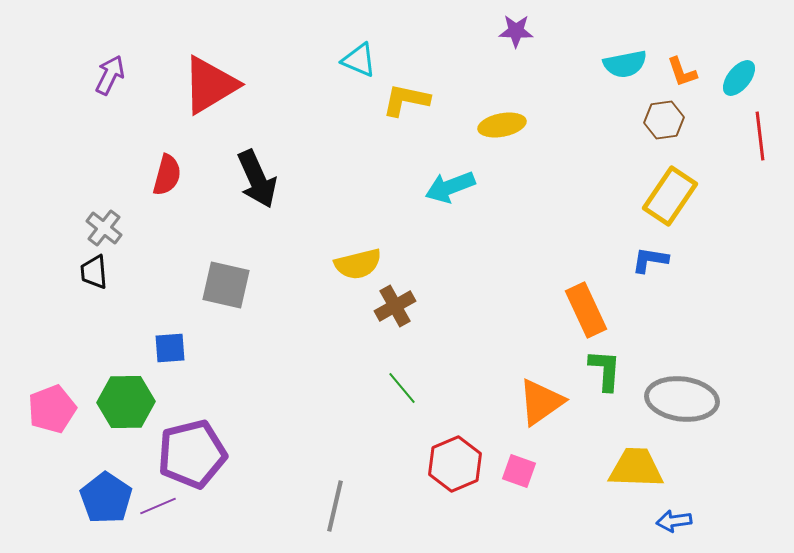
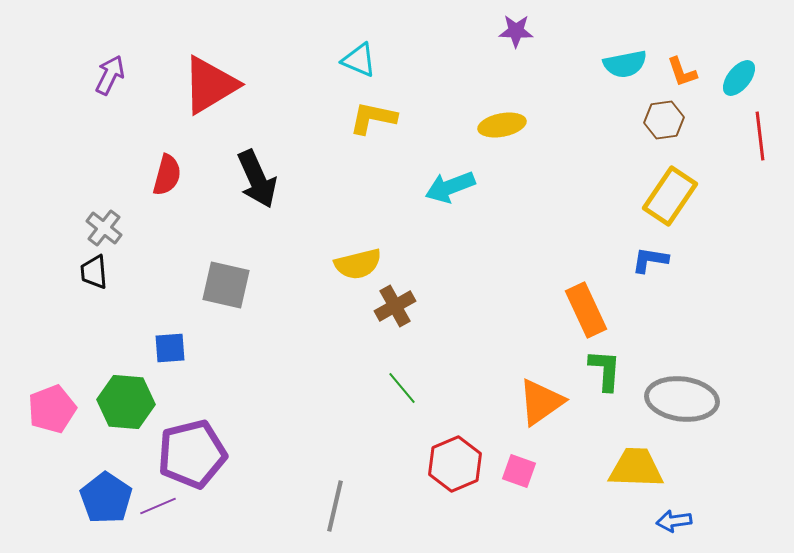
yellow L-shape: moved 33 px left, 18 px down
green hexagon: rotated 6 degrees clockwise
